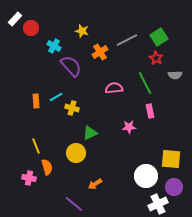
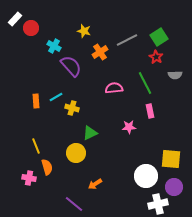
yellow star: moved 2 px right
red star: moved 1 px up
white cross: rotated 12 degrees clockwise
